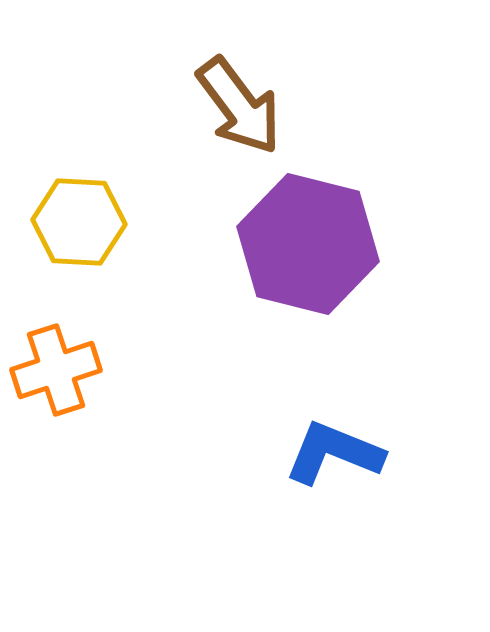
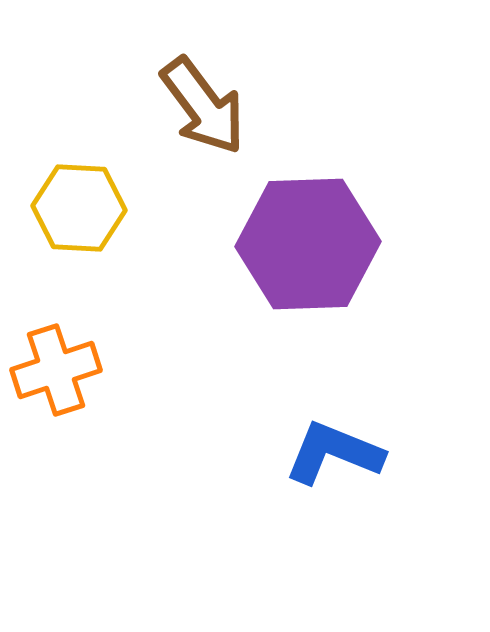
brown arrow: moved 36 px left
yellow hexagon: moved 14 px up
purple hexagon: rotated 16 degrees counterclockwise
